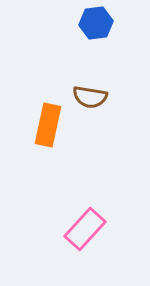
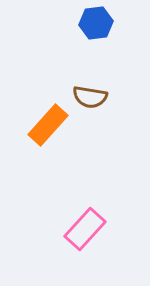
orange rectangle: rotated 30 degrees clockwise
